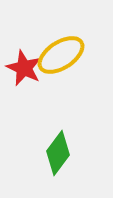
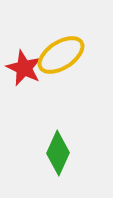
green diamond: rotated 12 degrees counterclockwise
